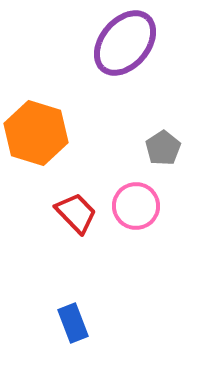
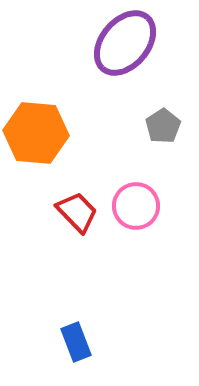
orange hexagon: rotated 12 degrees counterclockwise
gray pentagon: moved 22 px up
red trapezoid: moved 1 px right, 1 px up
blue rectangle: moved 3 px right, 19 px down
